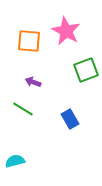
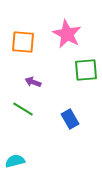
pink star: moved 1 px right, 3 px down
orange square: moved 6 px left, 1 px down
green square: rotated 15 degrees clockwise
